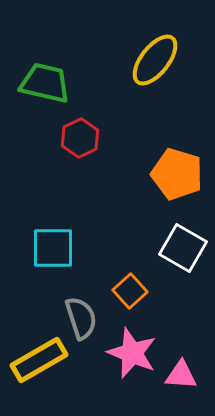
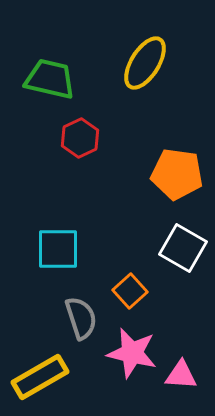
yellow ellipse: moved 10 px left, 3 px down; rotated 6 degrees counterclockwise
green trapezoid: moved 5 px right, 4 px up
orange pentagon: rotated 9 degrees counterclockwise
cyan square: moved 5 px right, 1 px down
pink star: rotated 9 degrees counterclockwise
yellow rectangle: moved 1 px right, 17 px down
